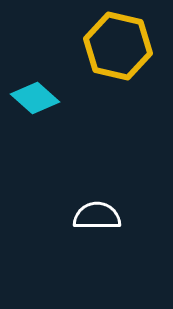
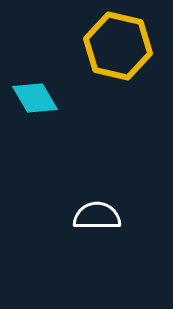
cyan diamond: rotated 18 degrees clockwise
